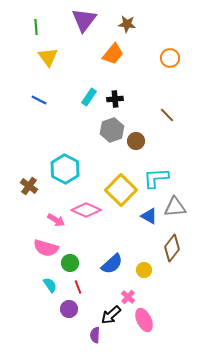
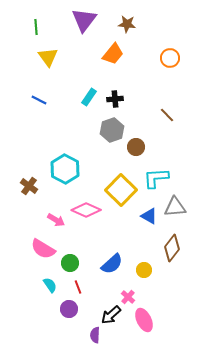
brown circle: moved 6 px down
pink semicircle: moved 3 px left, 1 px down; rotated 15 degrees clockwise
